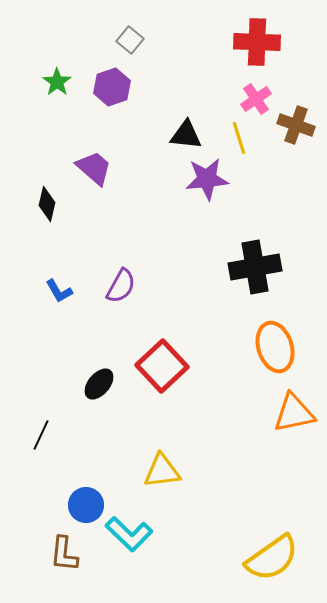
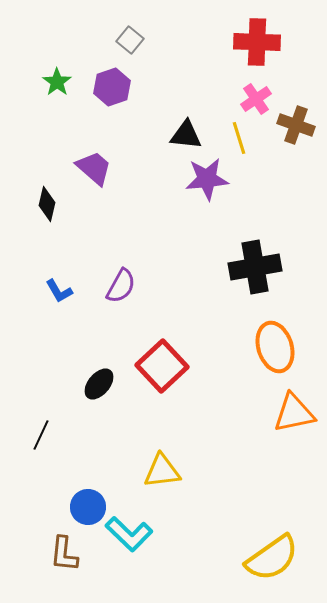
blue circle: moved 2 px right, 2 px down
